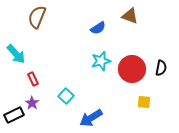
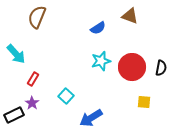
red circle: moved 2 px up
red rectangle: rotated 56 degrees clockwise
